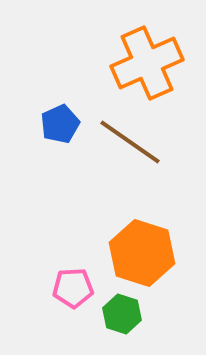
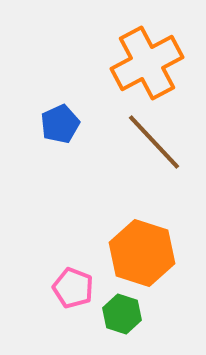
orange cross: rotated 4 degrees counterclockwise
brown line: moved 24 px right; rotated 12 degrees clockwise
pink pentagon: rotated 24 degrees clockwise
